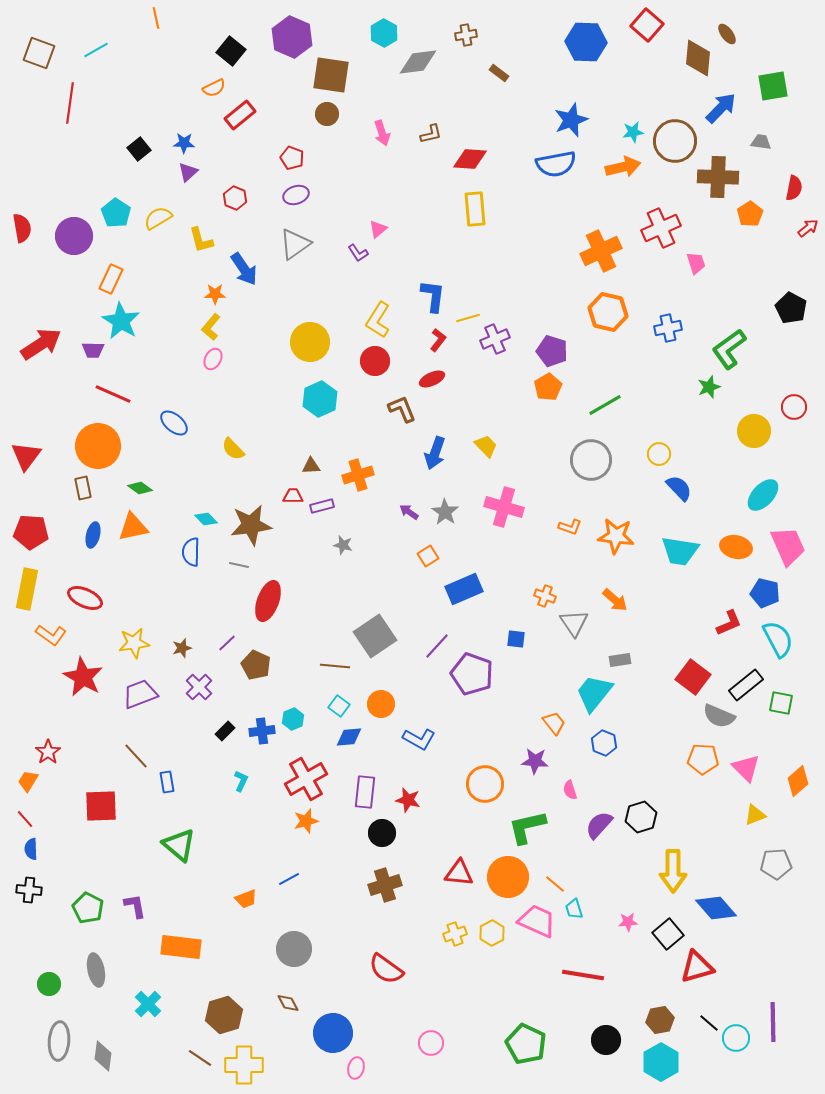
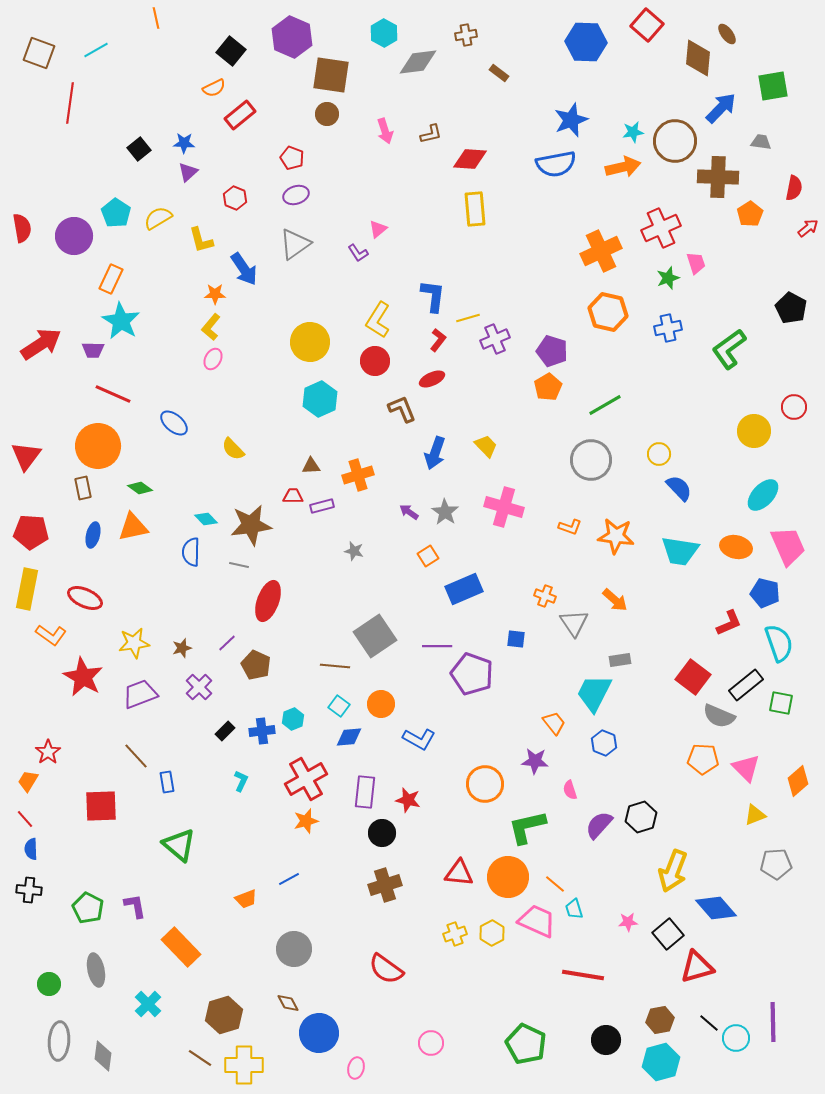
pink arrow at (382, 133): moved 3 px right, 2 px up
green star at (709, 387): moved 41 px left, 109 px up
gray star at (343, 545): moved 11 px right, 6 px down
cyan semicircle at (778, 639): moved 1 px right, 4 px down; rotated 9 degrees clockwise
purple line at (437, 646): rotated 48 degrees clockwise
cyan trapezoid at (594, 693): rotated 12 degrees counterclockwise
yellow arrow at (673, 871): rotated 21 degrees clockwise
orange rectangle at (181, 947): rotated 39 degrees clockwise
blue circle at (333, 1033): moved 14 px left
cyan hexagon at (661, 1062): rotated 15 degrees clockwise
